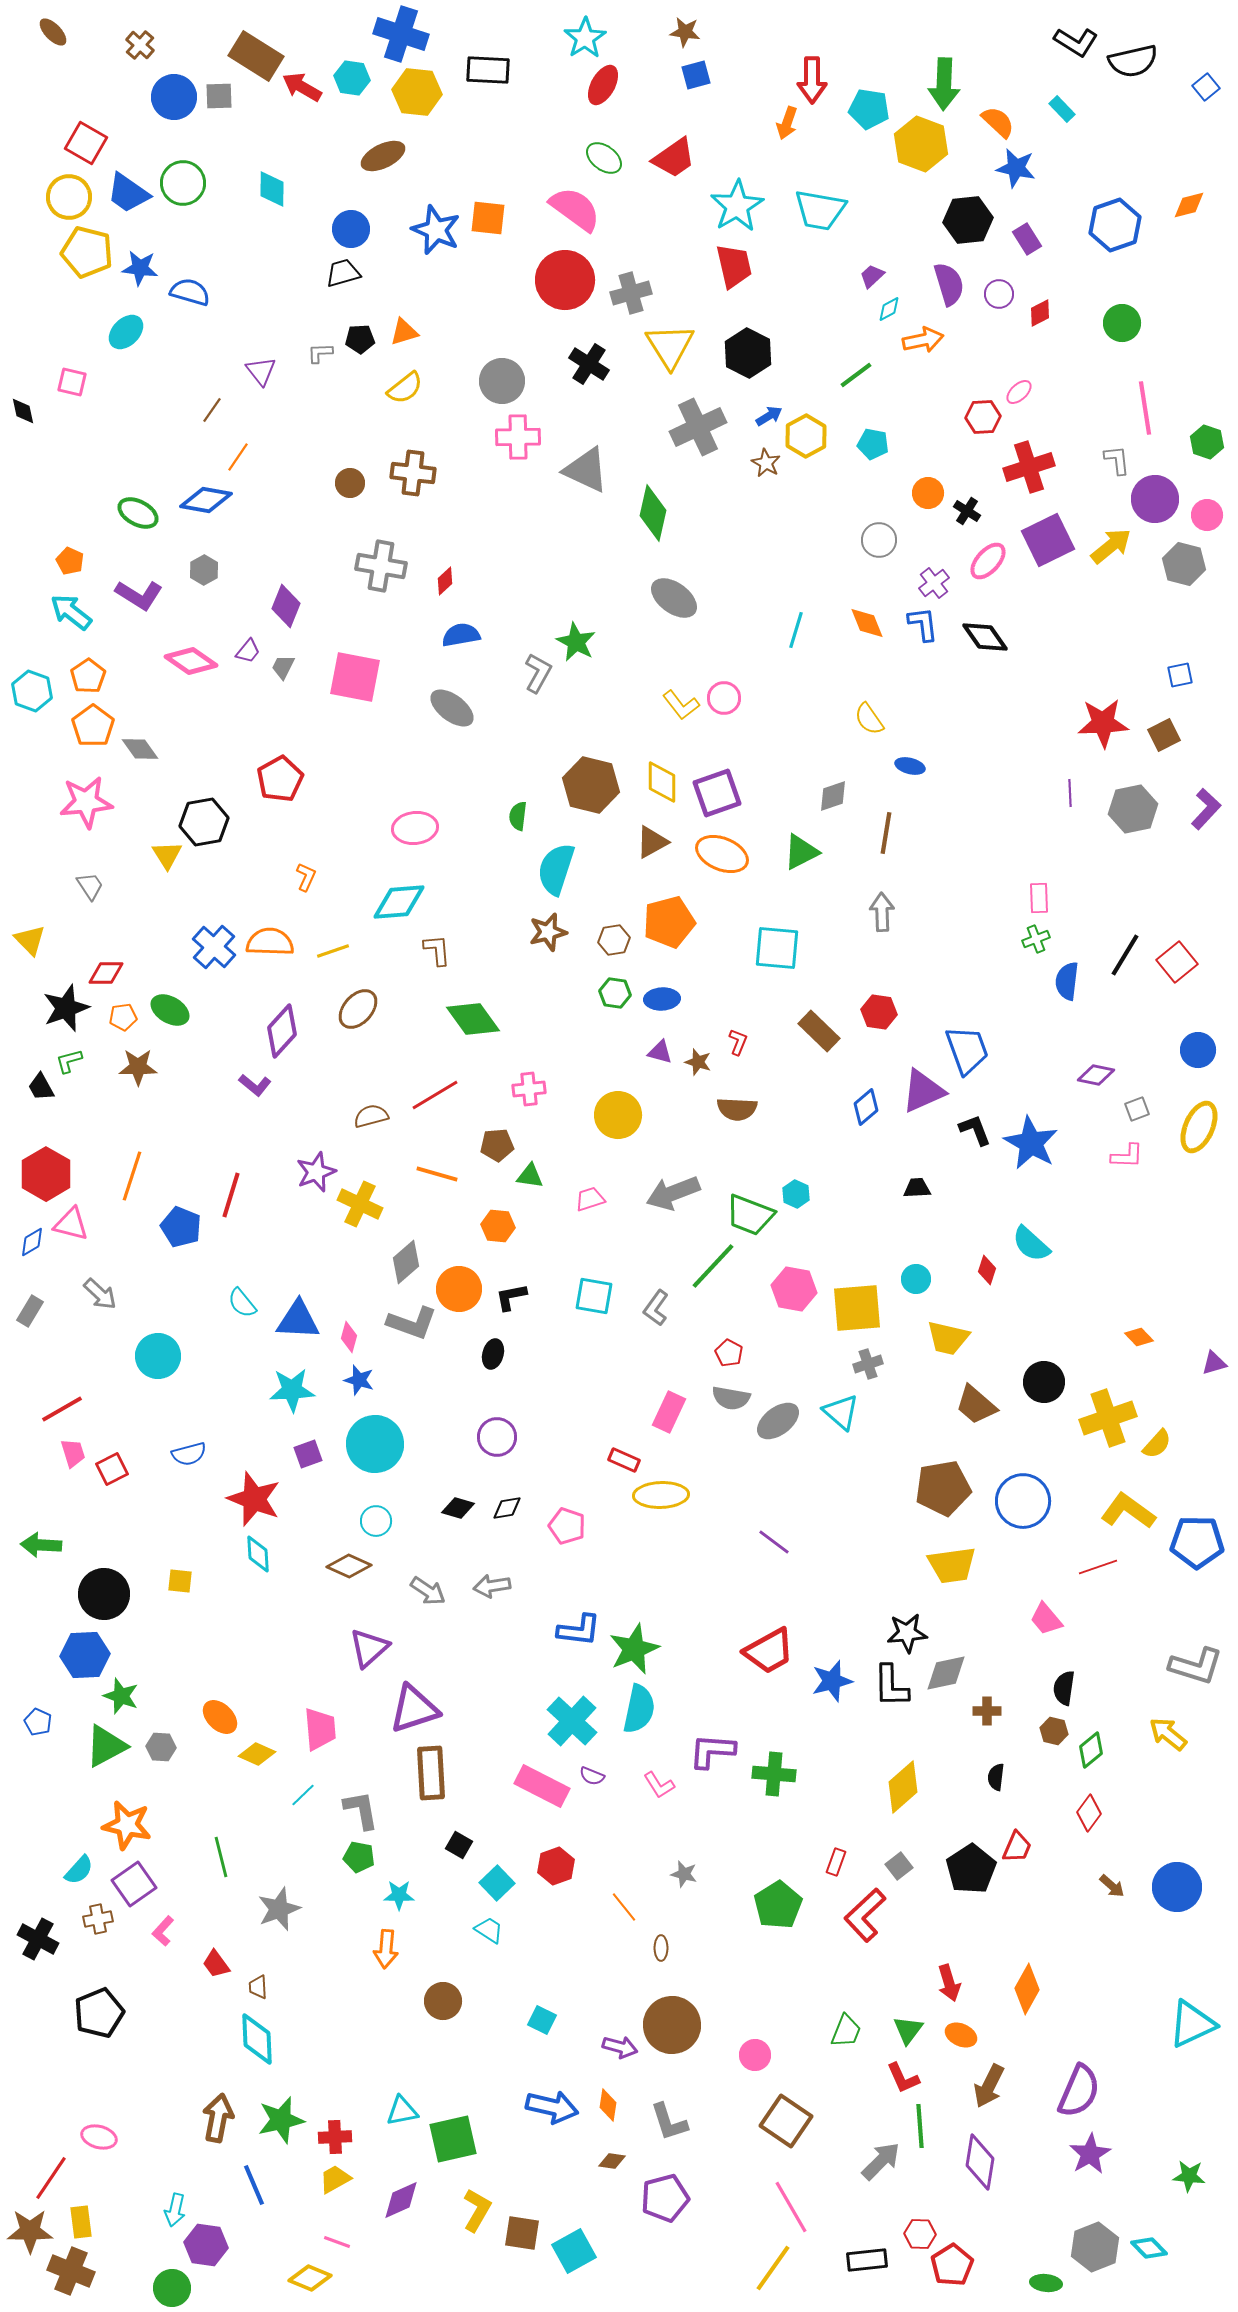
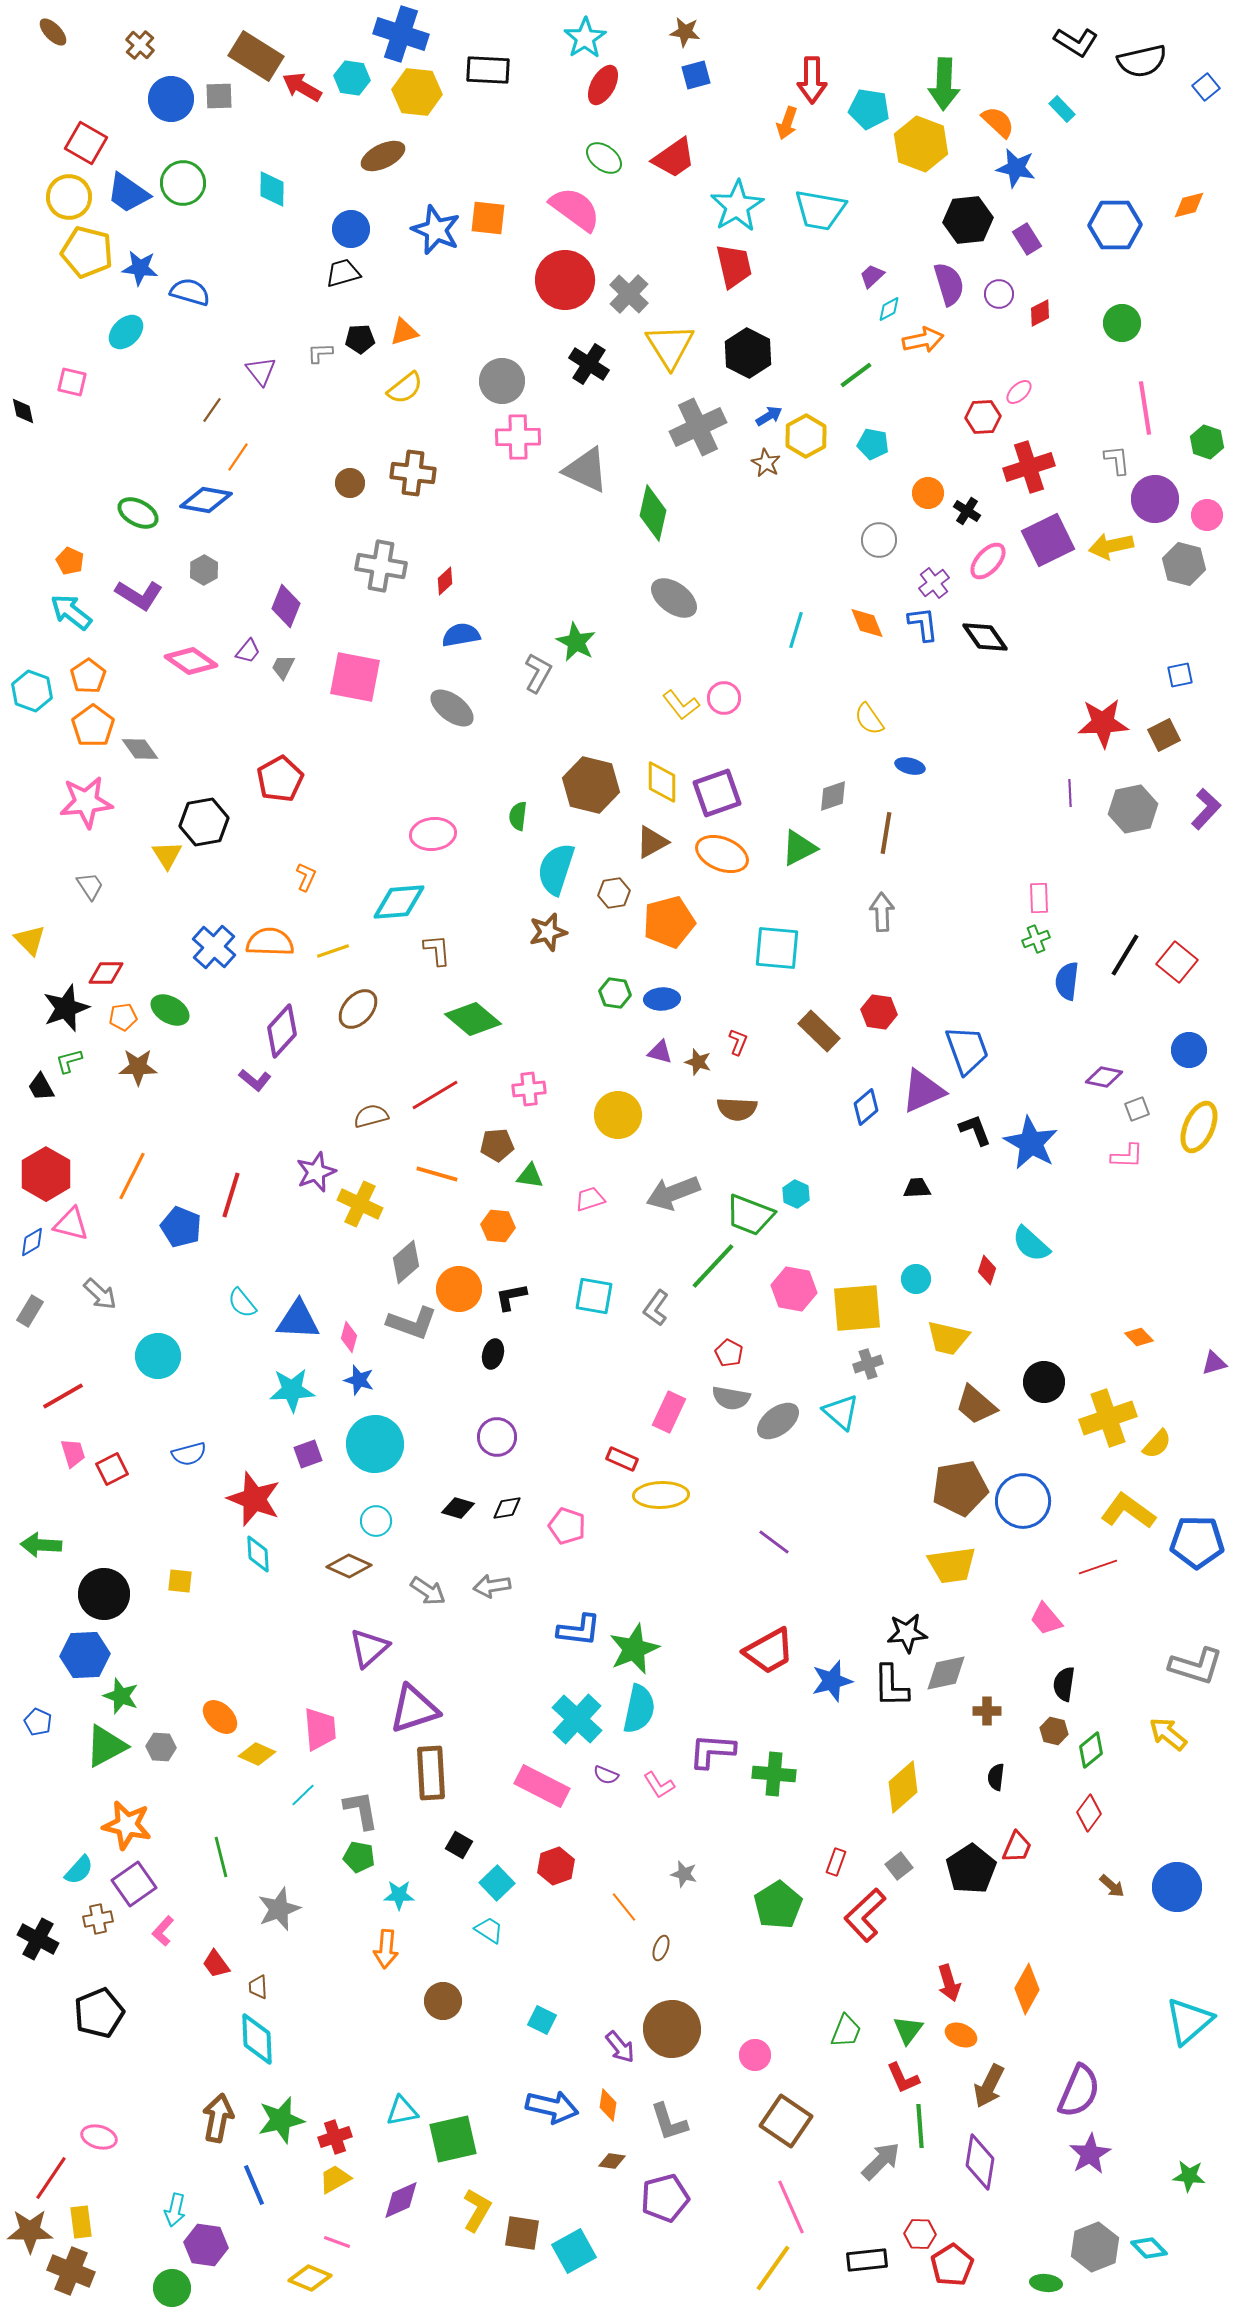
black semicircle at (1133, 61): moved 9 px right
blue circle at (174, 97): moved 3 px left, 2 px down
blue hexagon at (1115, 225): rotated 18 degrees clockwise
gray cross at (631, 293): moved 2 px left, 1 px down; rotated 30 degrees counterclockwise
yellow arrow at (1111, 546): rotated 153 degrees counterclockwise
pink ellipse at (415, 828): moved 18 px right, 6 px down
green triangle at (801, 852): moved 2 px left, 4 px up
brown hexagon at (614, 940): moved 47 px up
red square at (1177, 962): rotated 12 degrees counterclockwise
green diamond at (473, 1019): rotated 14 degrees counterclockwise
blue circle at (1198, 1050): moved 9 px left
purple diamond at (1096, 1075): moved 8 px right, 2 px down
purple L-shape at (255, 1085): moved 5 px up
orange line at (132, 1176): rotated 9 degrees clockwise
red line at (62, 1409): moved 1 px right, 13 px up
red rectangle at (624, 1460): moved 2 px left, 1 px up
brown pentagon at (943, 1488): moved 17 px right
black semicircle at (1064, 1688): moved 4 px up
cyan cross at (572, 1721): moved 5 px right, 2 px up
purple semicircle at (592, 1776): moved 14 px right, 1 px up
brown ellipse at (661, 1948): rotated 20 degrees clockwise
cyan triangle at (1192, 2024): moved 3 px left, 3 px up; rotated 16 degrees counterclockwise
brown circle at (672, 2025): moved 4 px down
purple arrow at (620, 2047): rotated 36 degrees clockwise
red cross at (335, 2137): rotated 16 degrees counterclockwise
pink line at (791, 2207): rotated 6 degrees clockwise
